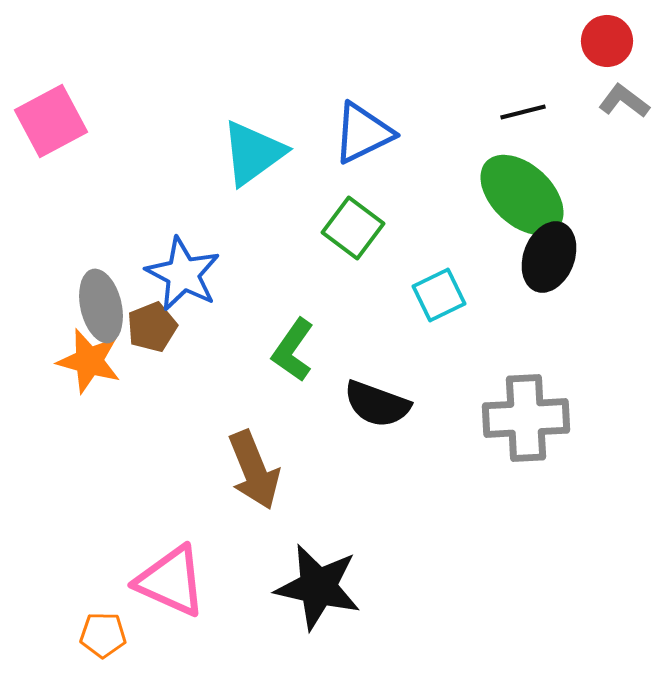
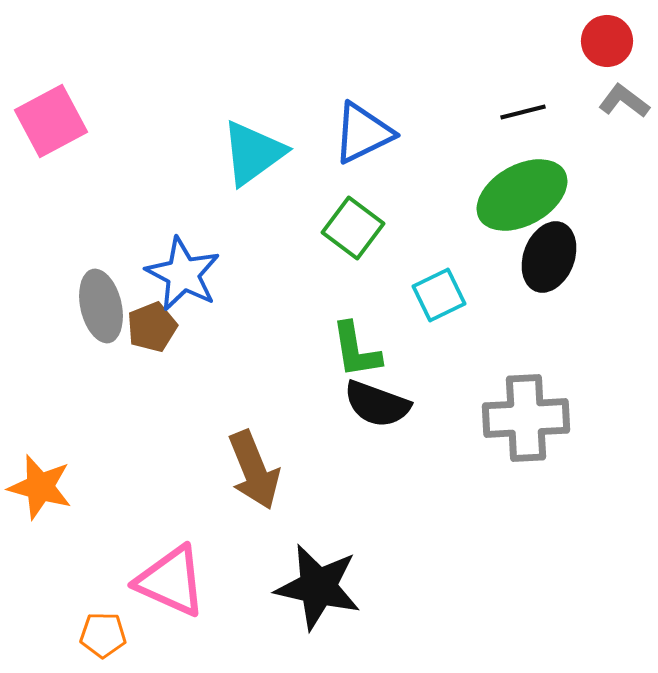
green ellipse: rotated 72 degrees counterclockwise
green L-shape: moved 63 px right; rotated 44 degrees counterclockwise
orange star: moved 49 px left, 126 px down
